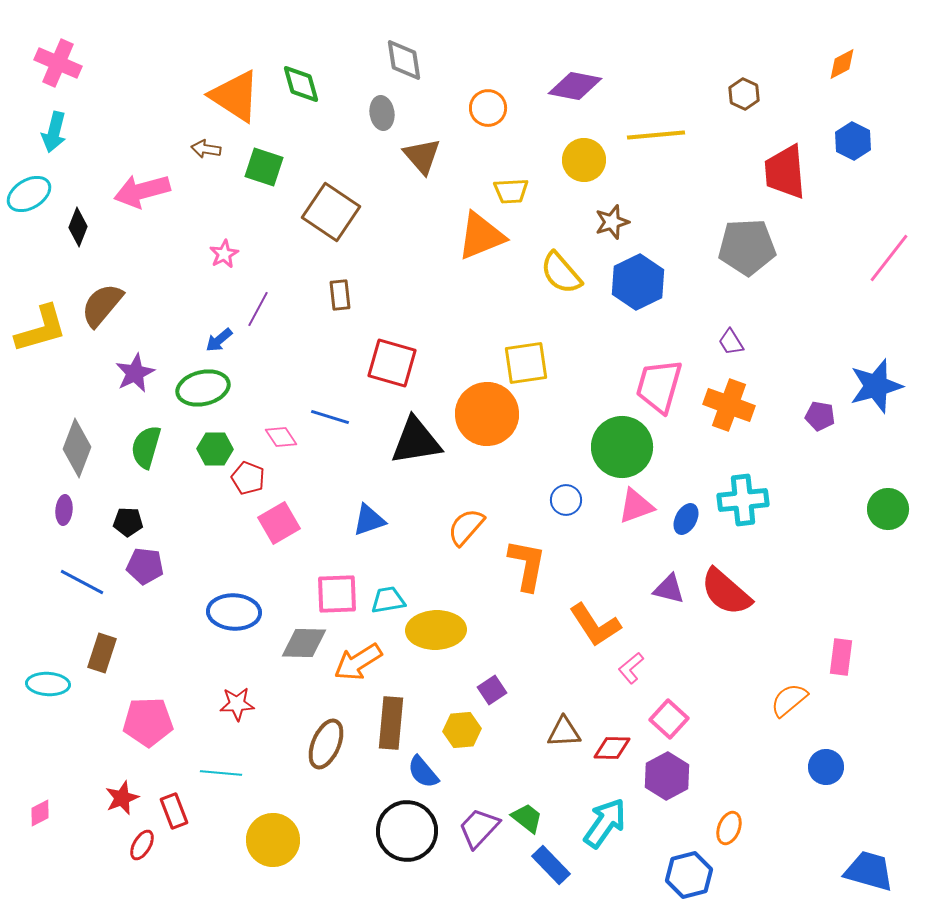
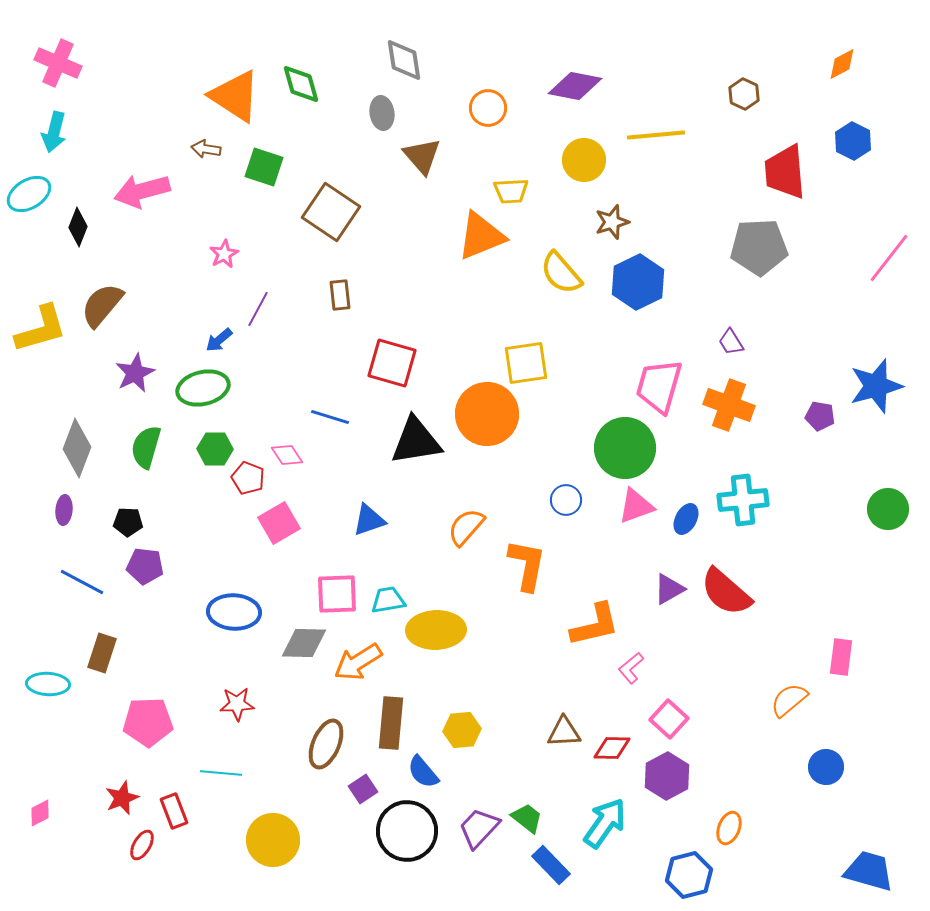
gray pentagon at (747, 247): moved 12 px right
pink diamond at (281, 437): moved 6 px right, 18 px down
green circle at (622, 447): moved 3 px right, 1 px down
purple triangle at (669, 589): rotated 44 degrees counterclockwise
orange L-shape at (595, 625): rotated 70 degrees counterclockwise
purple square at (492, 690): moved 129 px left, 99 px down
